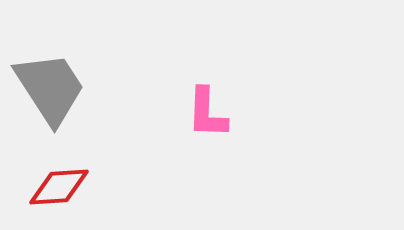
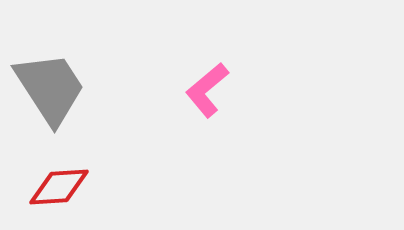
pink L-shape: moved 23 px up; rotated 48 degrees clockwise
